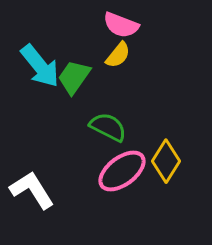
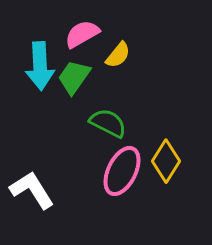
pink semicircle: moved 39 px left, 9 px down; rotated 129 degrees clockwise
cyan arrow: rotated 36 degrees clockwise
green semicircle: moved 4 px up
pink ellipse: rotated 27 degrees counterclockwise
